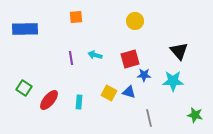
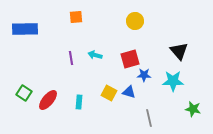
green square: moved 5 px down
red ellipse: moved 1 px left
green star: moved 2 px left, 6 px up
